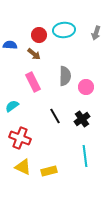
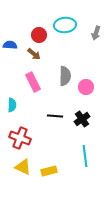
cyan ellipse: moved 1 px right, 5 px up
cyan semicircle: moved 1 px up; rotated 128 degrees clockwise
black line: rotated 56 degrees counterclockwise
